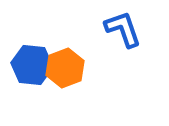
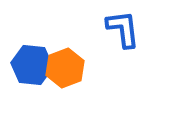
blue L-shape: rotated 12 degrees clockwise
